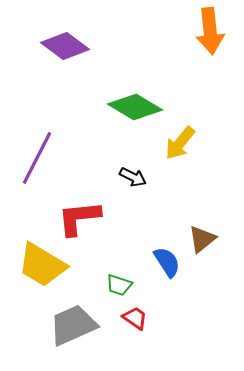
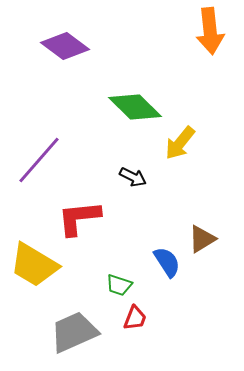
green diamond: rotated 14 degrees clockwise
purple line: moved 2 px right, 2 px down; rotated 14 degrees clockwise
brown triangle: rotated 8 degrees clockwise
yellow trapezoid: moved 8 px left
red trapezoid: rotated 76 degrees clockwise
gray trapezoid: moved 1 px right, 7 px down
